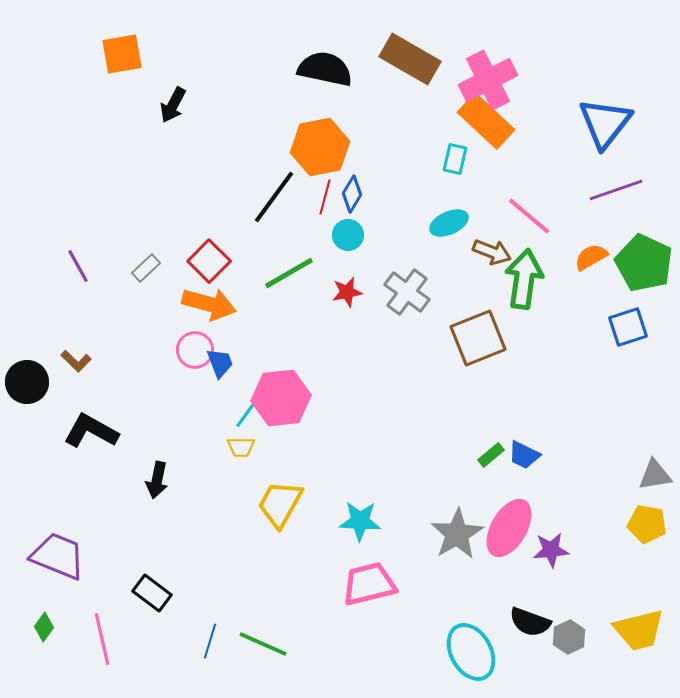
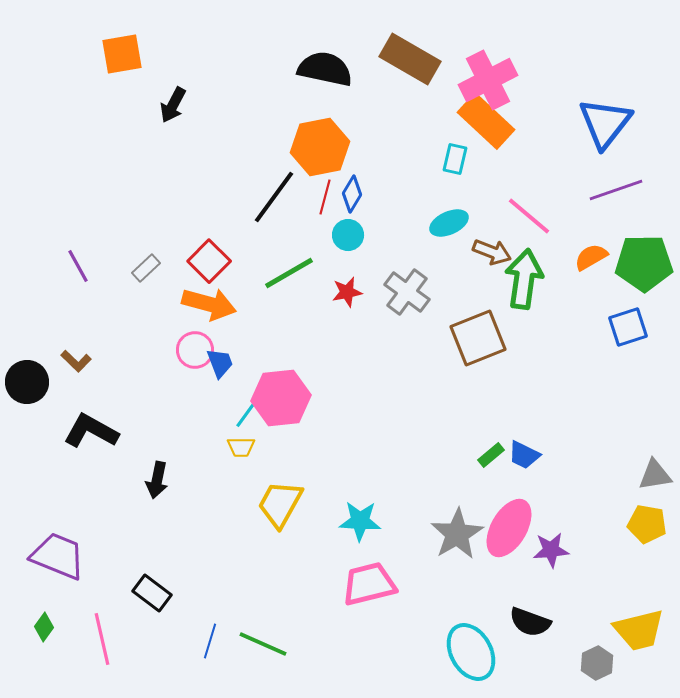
green pentagon at (644, 263): rotated 26 degrees counterclockwise
gray hexagon at (569, 637): moved 28 px right, 26 px down
